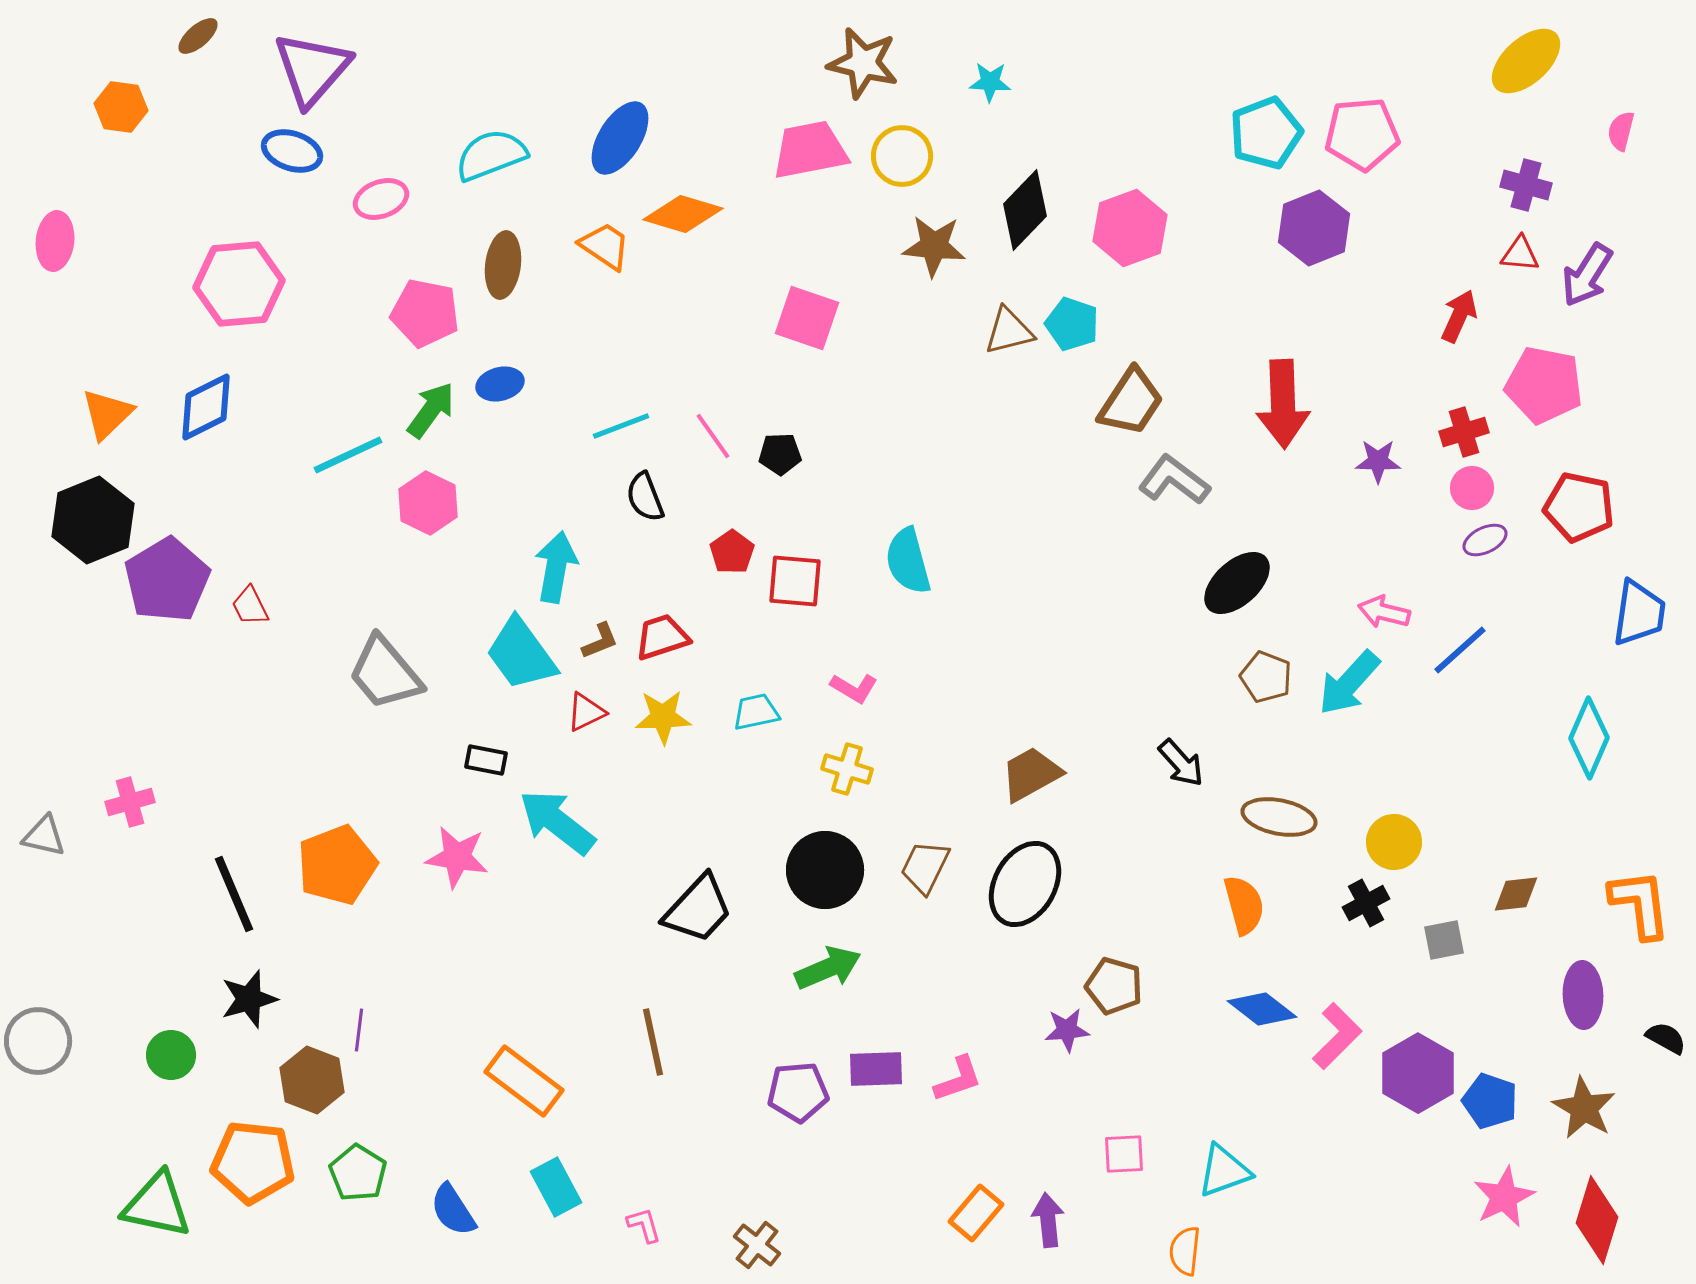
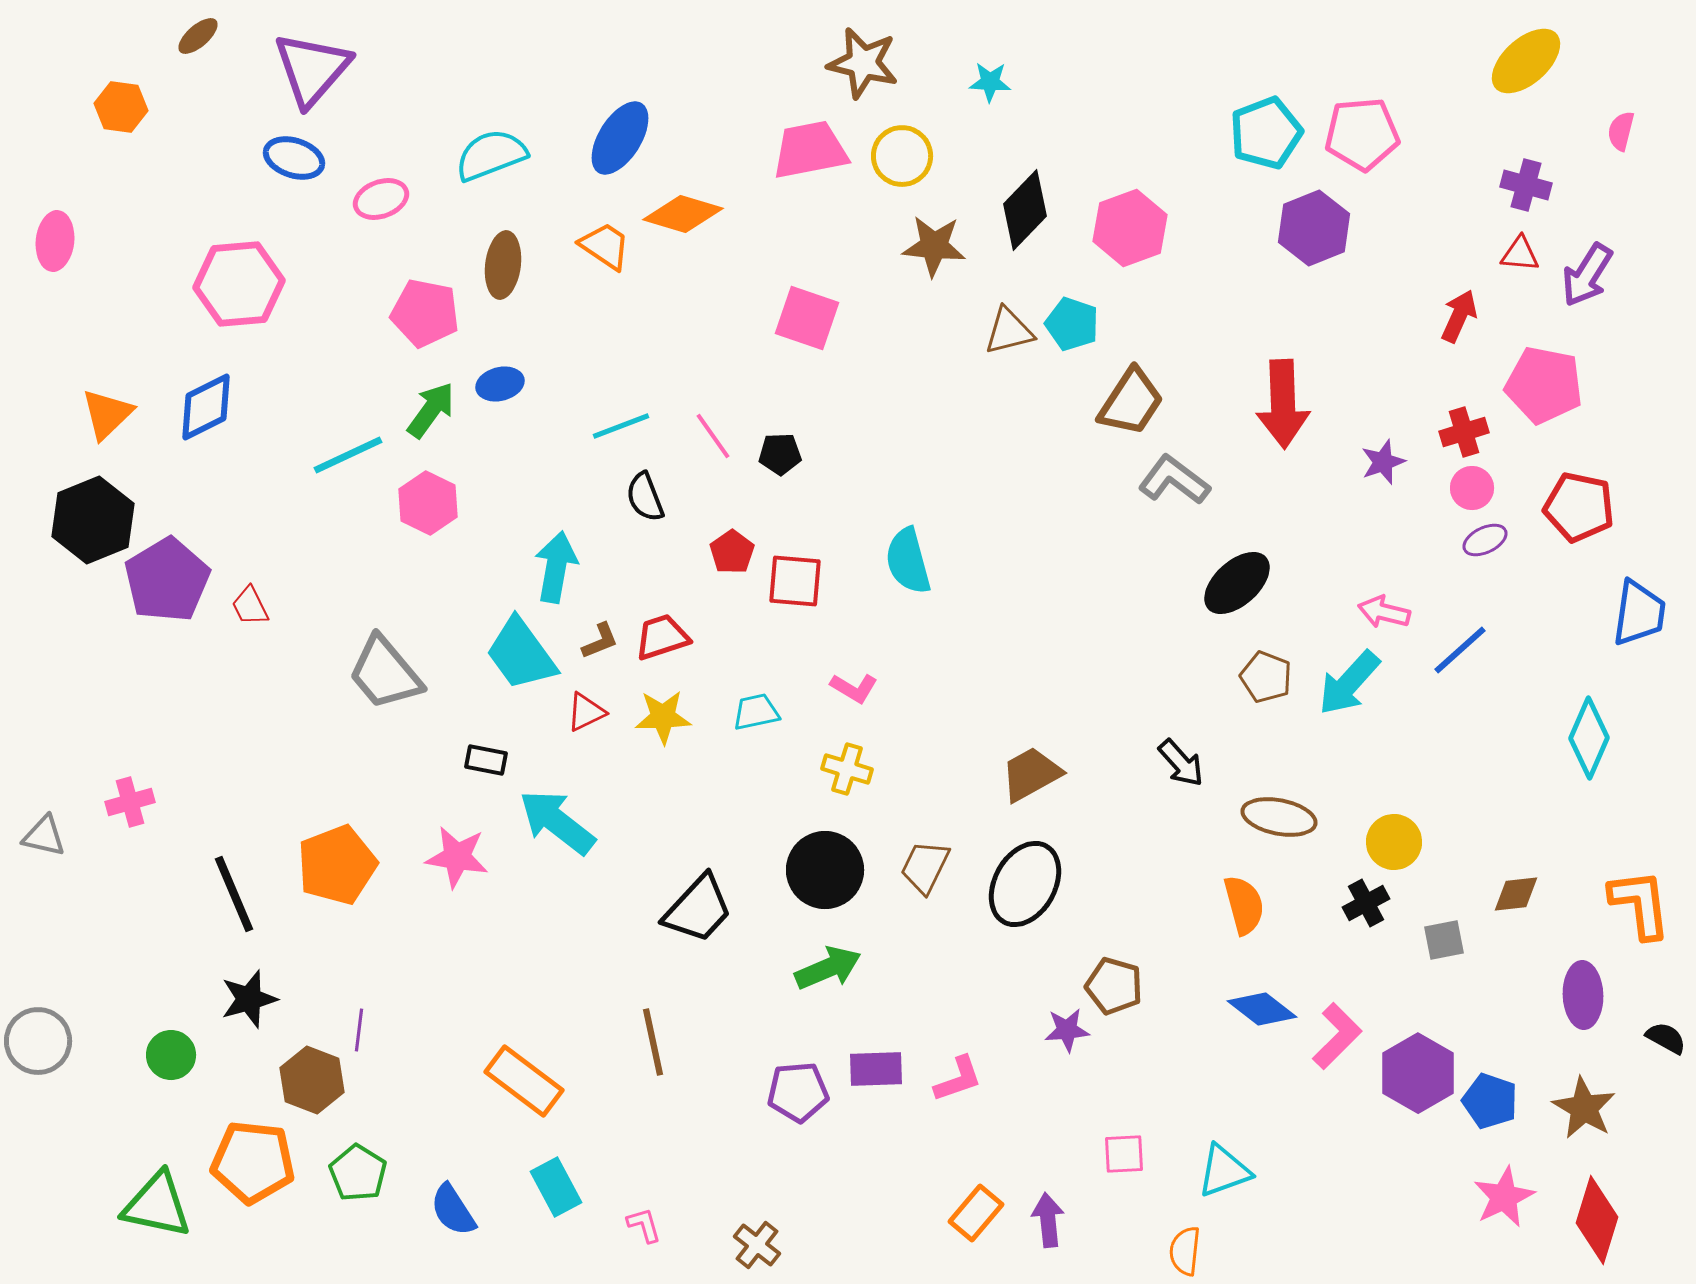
blue ellipse at (292, 151): moved 2 px right, 7 px down
purple star at (1378, 461): moved 5 px right, 1 px down; rotated 21 degrees counterclockwise
